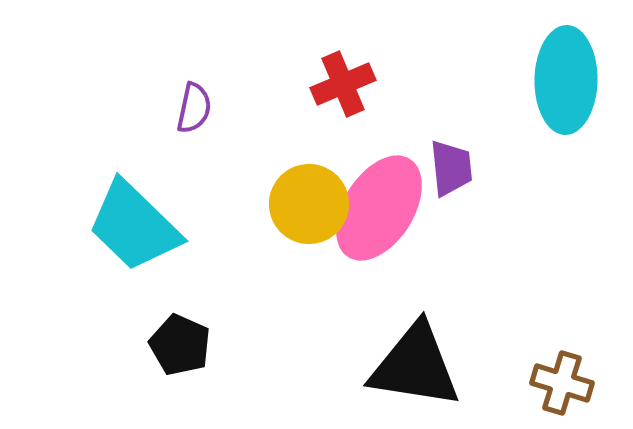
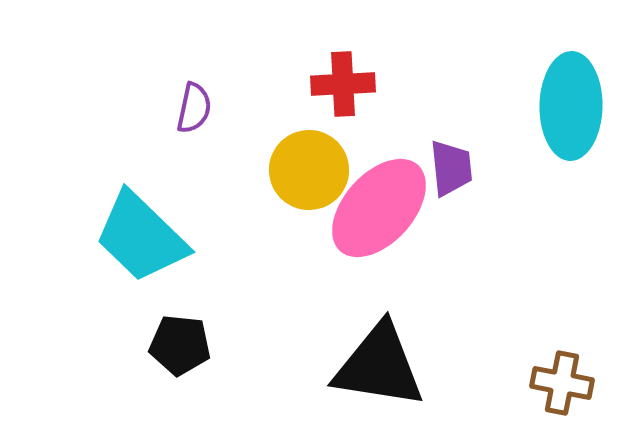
cyan ellipse: moved 5 px right, 26 px down
red cross: rotated 20 degrees clockwise
yellow circle: moved 34 px up
pink ellipse: rotated 10 degrees clockwise
cyan trapezoid: moved 7 px right, 11 px down
black pentagon: rotated 18 degrees counterclockwise
black triangle: moved 36 px left
brown cross: rotated 6 degrees counterclockwise
